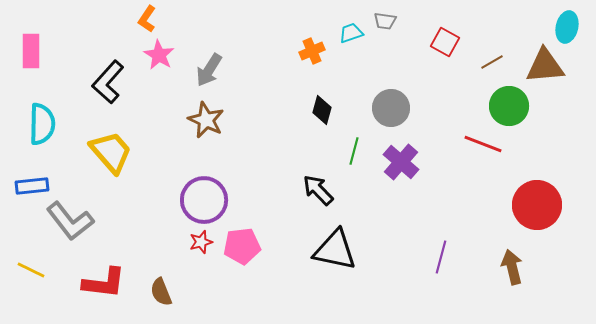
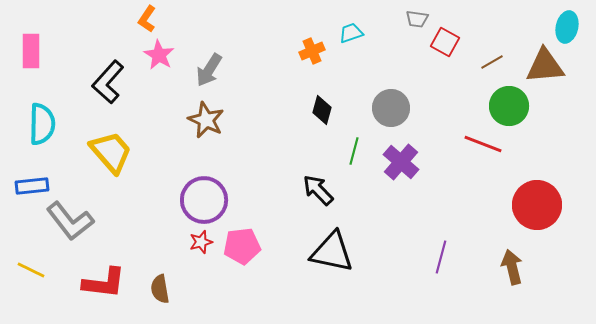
gray trapezoid: moved 32 px right, 2 px up
black triangle: moved 3 px left, 2 px down
brown semicircle: moved 1 px left, 3 px up; rotated 12 degrees clockwise
